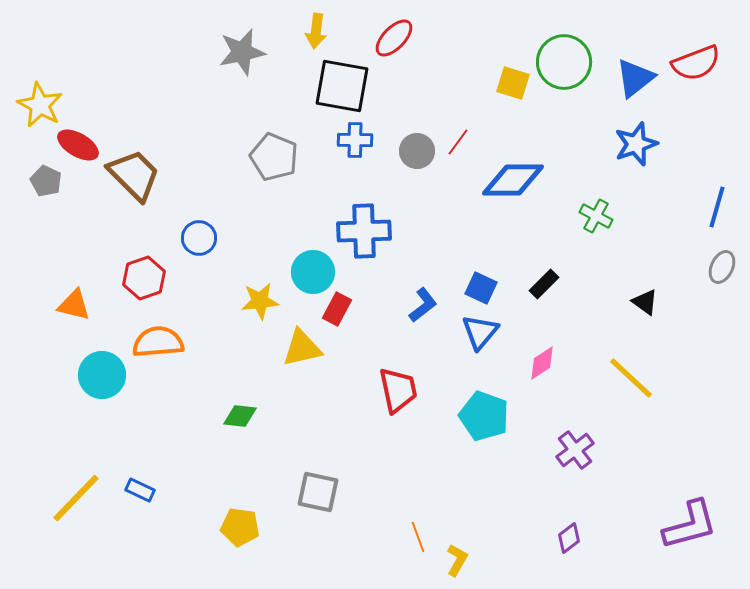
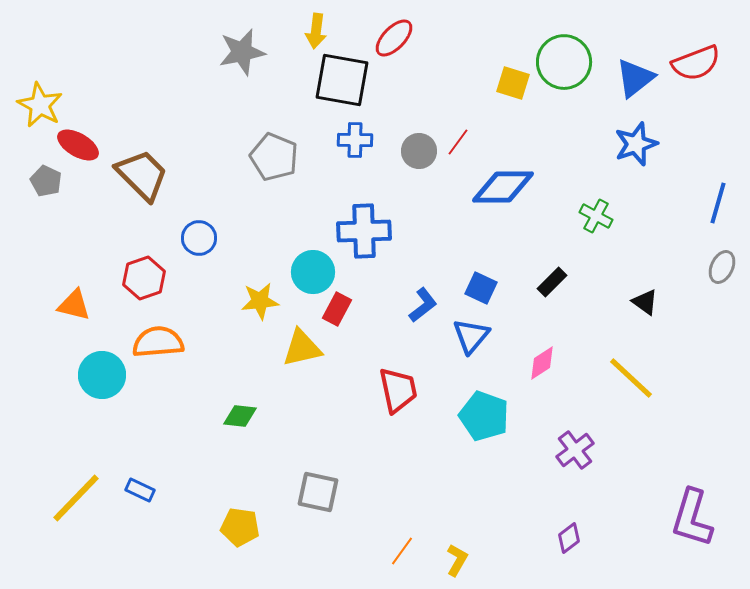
black square at (342, 86): moved 6 px up
gray circle at (417, 151): moved 2 px right
brown trapezoid at (134, 175): moved 8 px right
blue diamond at (513, 180): moved 10 px left, 7 px down
blue line at (717, 207): moved 1 px right, 4 px up
black rectangle at (544, 284): moved 8 px right, 2 px up
blue triangle at (480, 332): moved 9 px left, 4 px down
purple L-shape at (690, 525): moved 2 px right, 7 px up; rotated 122 degrees clockwise
orange line at (418, 537): moved 16 px left, 14 px down; rotated 56 degrees clockwise
